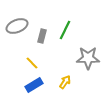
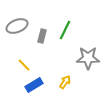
yellow line: moved 8 px left, 2 px down
